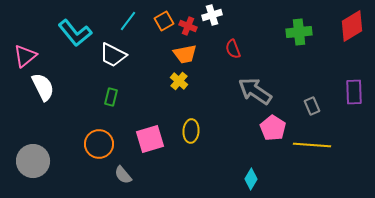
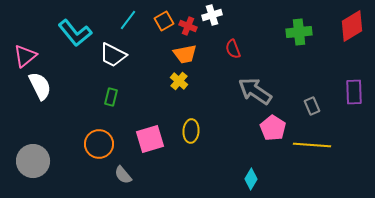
cyan line: moved 1 px up
white semicircle: moved 3 px left, 1 px up
